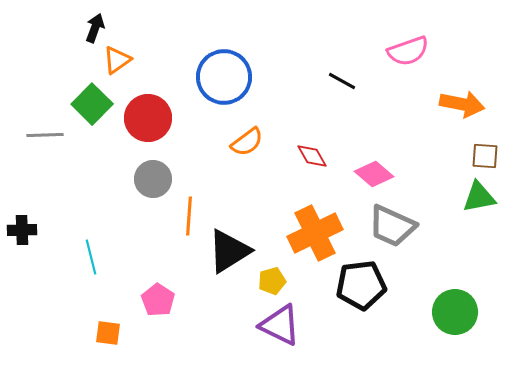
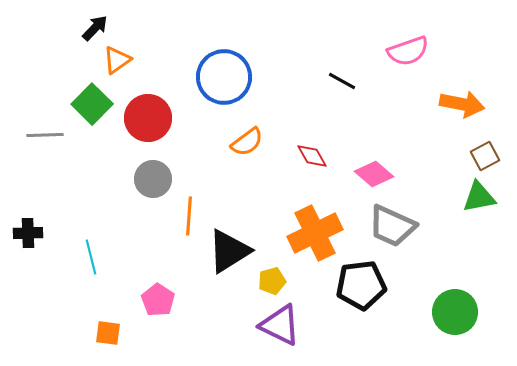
black arrow: rotated 24 degrees clockwise
brown square: rotated 32 degrees counterclockwise
black cross: moved 6 px right, 3 px down
